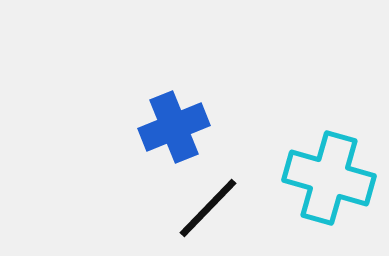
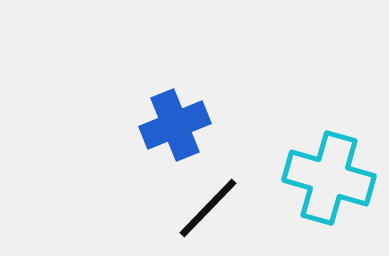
blue cross: moved 1 px right, 2 px up
